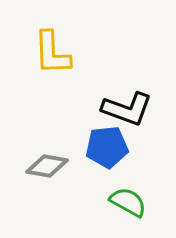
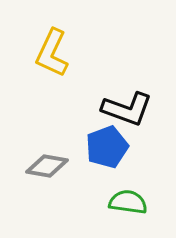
yellow L-shape: rotated 27 degrees clockwise
blue pentagon: rotated 15 degrees counterclockwise
green semicircle: rotated 21 degrees counterclockwise
